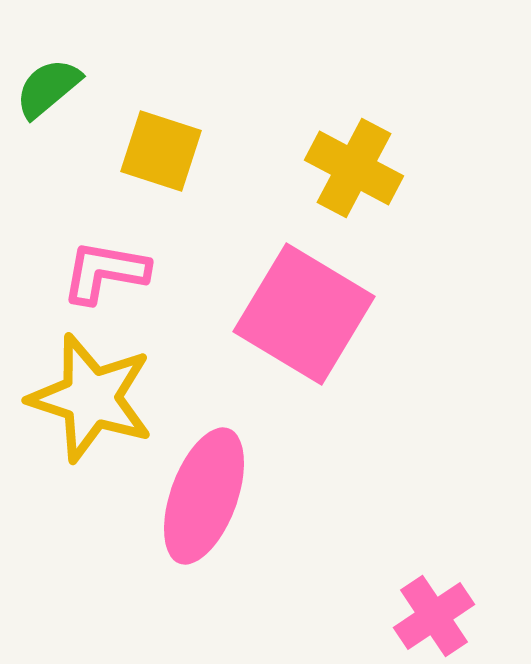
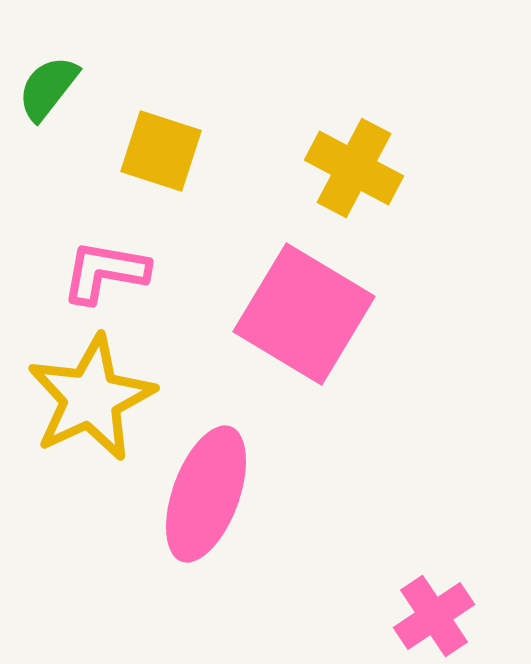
green semicircle: rotated 12 degrees counterclockwise
yellow star: rotated 29 degrees clockwise
pink ellipse: moved 2 px right, 2 px up
